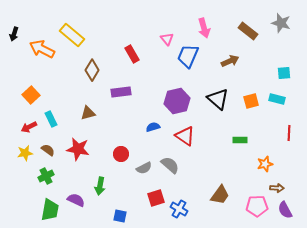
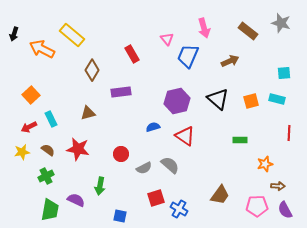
yellow star at (25, 153): moved 3 px left, 1 px up
brown arrow at (277, 188): moved 1 px right, 2 px up
